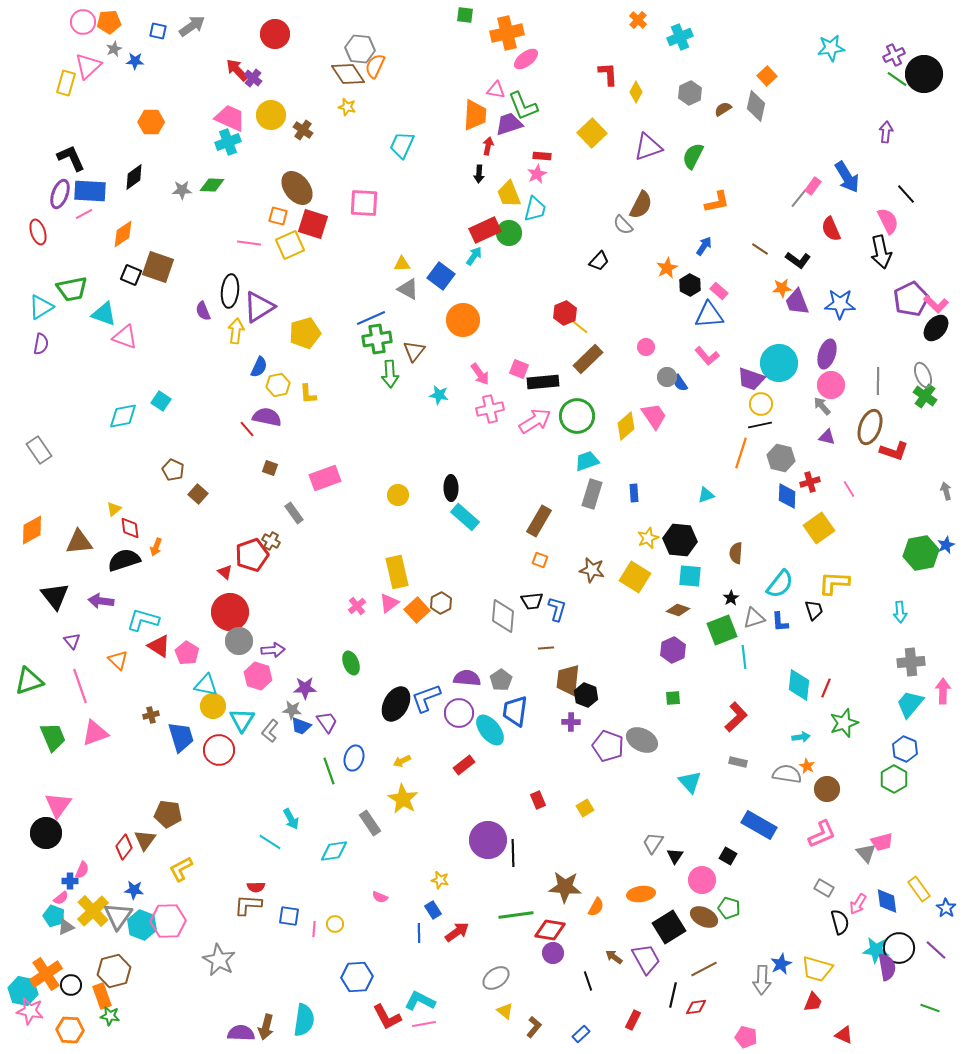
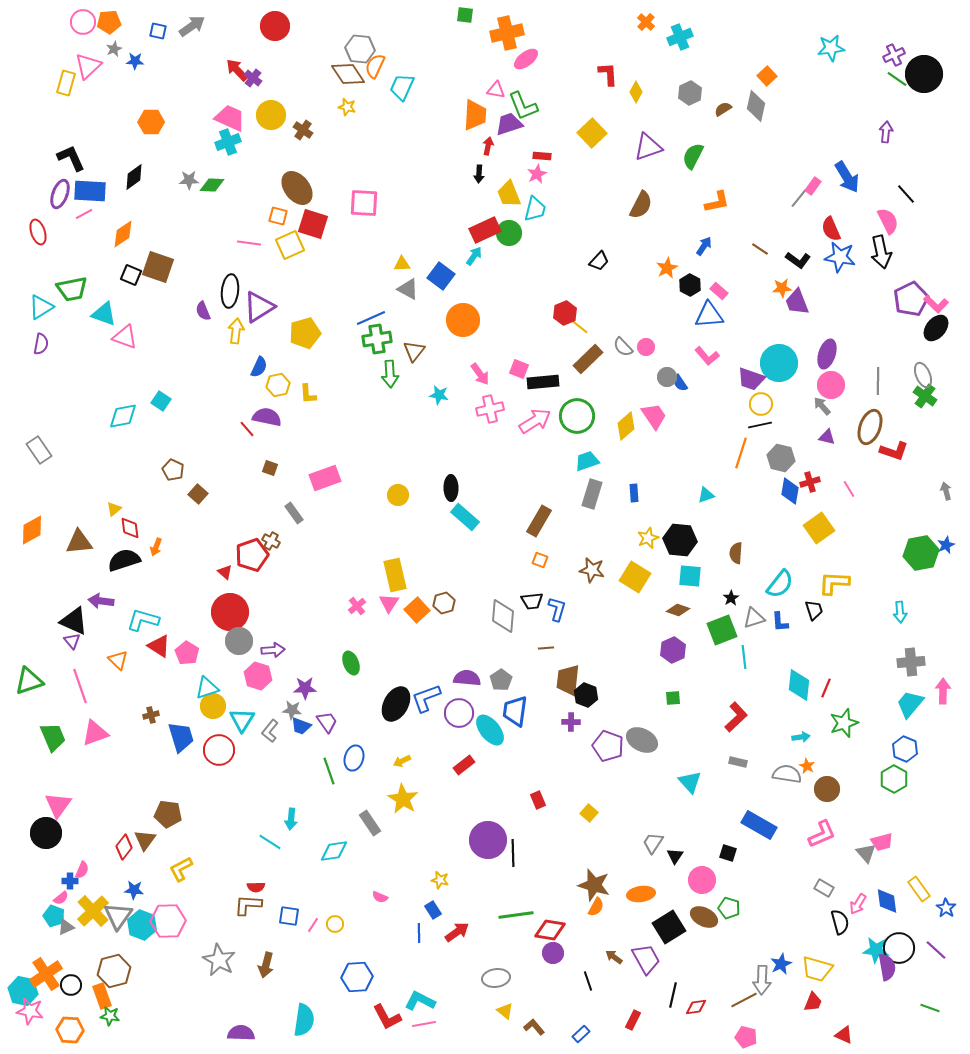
orange cross at (638, 20): moved 8 px right, 2 px down
red circle at (275, 34): moved 8 px up
cyan trapezoid at (402, 145): moved 58 px up
gray star at (182, 190): moved 7 px right, 10 px up
gray semicircle at (623, 225): moved 122 px down
blue star at (840, 304): moved 47 px up; rotated 8 degrees clockwise
blue diamond at (787, 496): moved 3 px right, 5 px up; rotated 8 degrees clockwise
yellow rectangle at (397, 572): moved 2 px left, 3 px down
black triangle at (55, 596): moved 19 px right, 25 px down; rotated 28 degrees counterclockwise
pink triangle at (389, 603): rotated 20 degrees counterclockwise
brown hexagon at (441, 603): moved 3 px right; rotated 10 degrees clockwise
cyan triangle at (206, 685): moved 1 px right, 3 px down; rotated 30 degrees counterclockwise
yellow square at (585, 808): moved 4 px right, 5 px down; rotated 18 degrees counterclockwise
cyan arrow at (291, 819): rotated 35 degrees clockwise
black square at (728, 856): moved 3 px up; rotated 12 degrees counterclockwise
brown star at (565, 887): moved 29 px right, 2 px up; rotated 12 degrees clockwise
pink line at (314, 929): moved 1 px left, 4 px up; rotated 28 degrees clockwise
brown line at (704, 969): moved 40 px right, 31 px down
gray ellipse at (496, 978): rotated 28 degrees clockwise
brown arrow at (266, 1027): moved 62 px up
brown L-shape at (534, 1027): rotated 80 degrees counterclockwise
